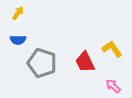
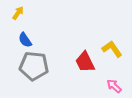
blue semicircle: moved 7 px right; rotated 56 degrees clockwise
gray pentagon: moved 8 px left, 3 px down; rotated 12 degrees counterclockwise
pink arrow: moved 1 px right
